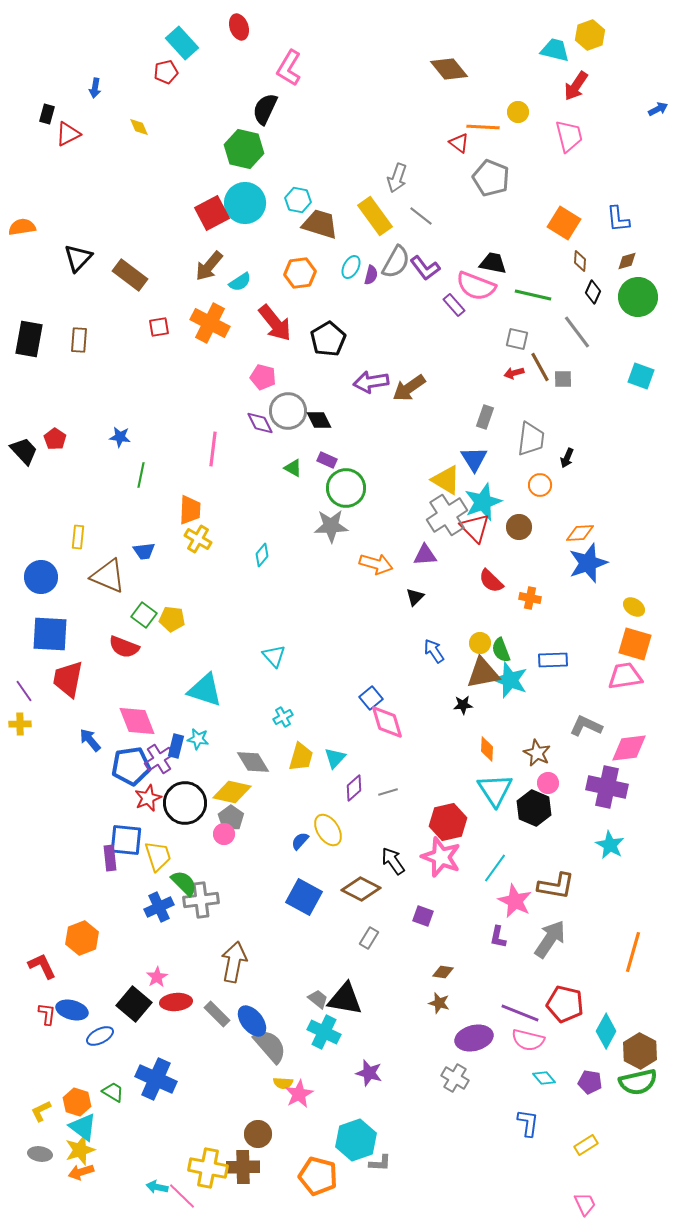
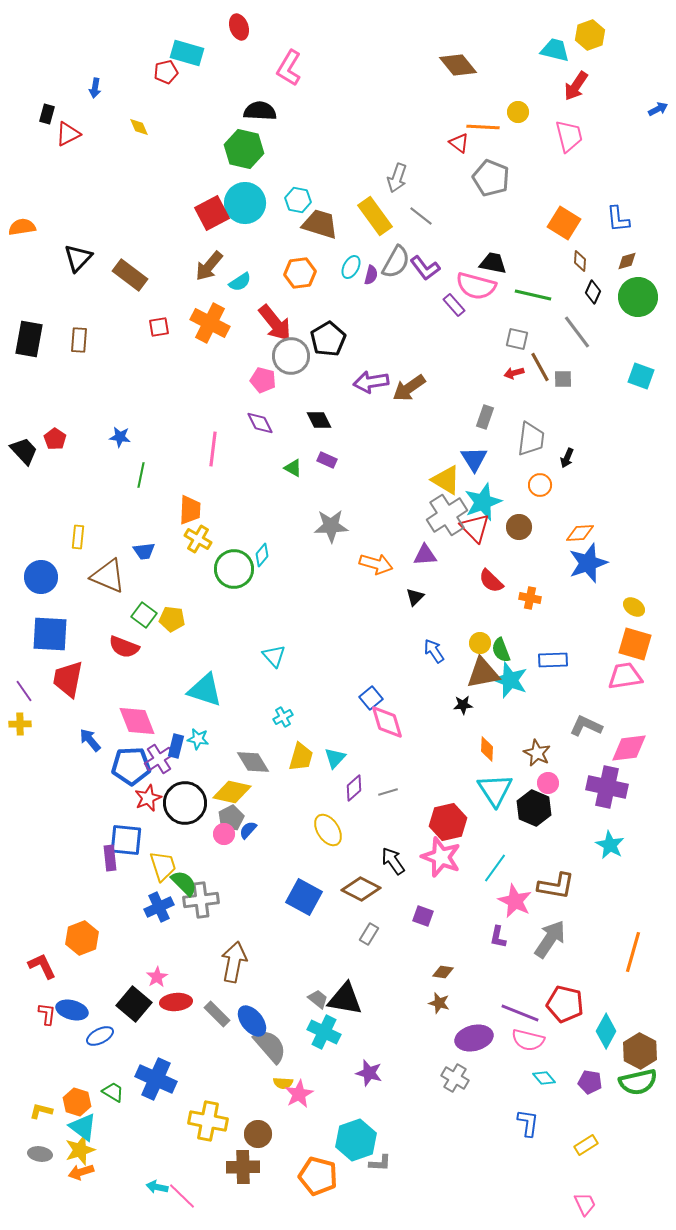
cyan rectangle at (182, 43): moved 5 px right, 10 px down; rotated 32 degrees counterclockwise
brown diamond at (449, 69): moved 9 px right, 4 px up
black semicircle at (265, 109): moved 5 px left, 2 px down; rotated 68 degrees clockwise
pink semicircle at (476, 286): rotated 6 degrees counterclockwise
pink pentagon at (263, 377): moved 3 px down
gray circle at (288, 411): moved 3 px right, 55 px up
green circle at (346, 488): moved 112 px left, 81 px down
blue pentagon at (131, 766): rotated 6 degrees clockwise
gray pentagon at (231, 818): rotated 10 degrees clockwise
blue semicircle at (300, 841): moved 52 px left, 11 px up
yellow trapezoid at (158, 856): moved 5 px right, 10 px down
gray rectangle at (369, 938): moved 4 px up
yellow L-shape at (41, 1111): rotated 40 degrees clockwise
yellow cross at (208, 1168): moved 47 px up
